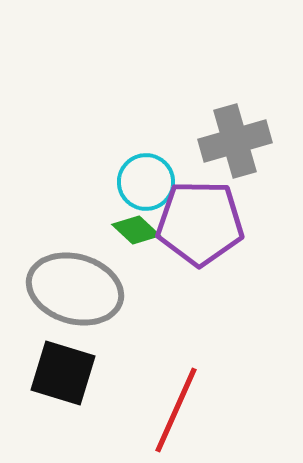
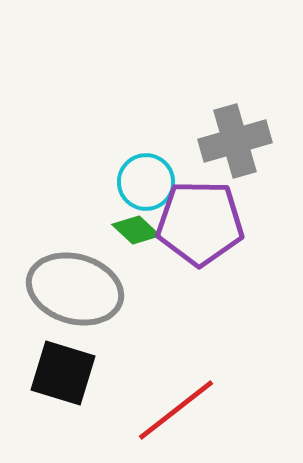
red line: rotated 28 degrees clockwise
